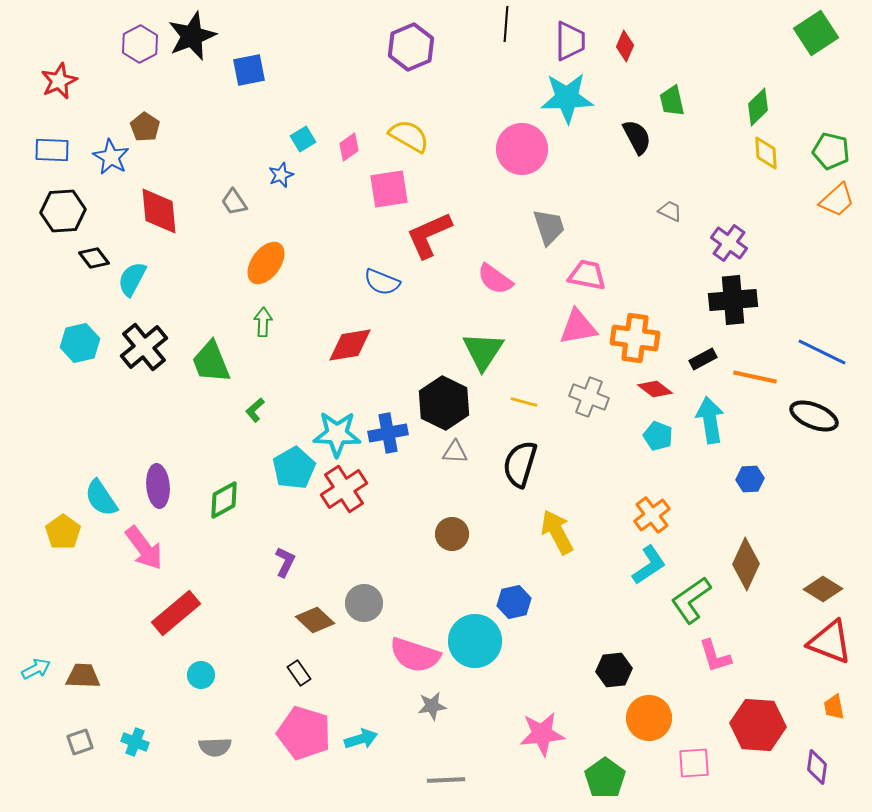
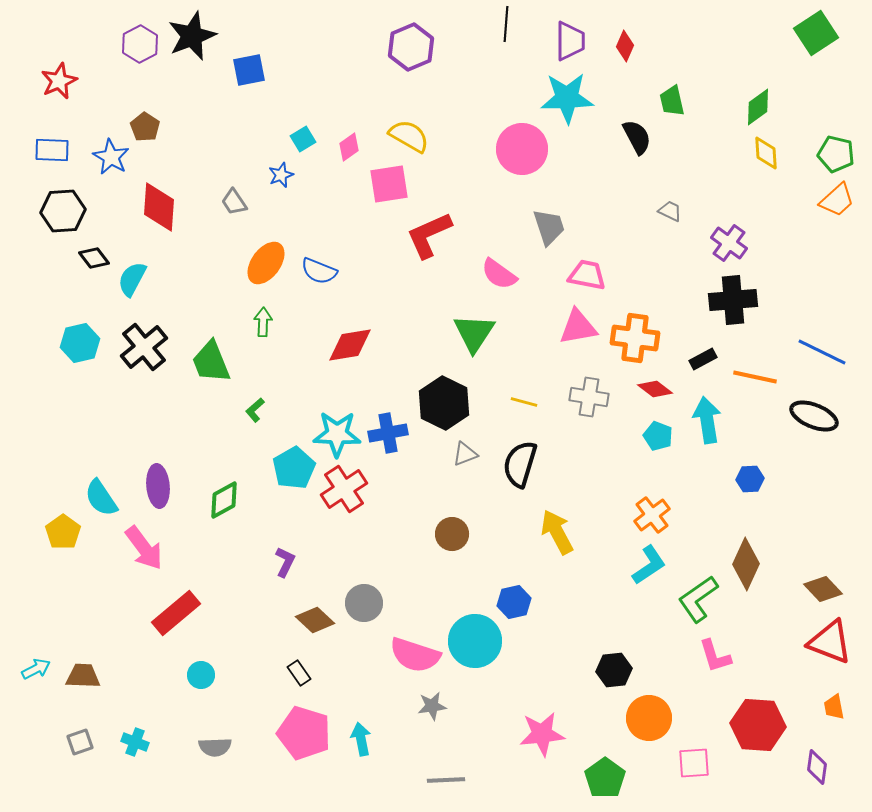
green diamond at (758, 107): rotated 9 degrees clockwise
green pentagon at (831, 151): moved 5 px right, 3 px down
pink square at (389, 189): moved 5 px up
red diamond at (159, 211): moved 4 px up; rotated 9 degrees clockwise
pink semicircle at (495, 279): moved 4 px right, 5 px up
blue semicircle at (382, 282): moved 63 px left, 11 px up
green triangle at (483, 351): moved 9 px left, 18 px up
gray cross at (589, 397): rotated 12 degrees counterclockwise
cyan arrow at (710, 420): moved 3 px left
gray triangle at (455, 452): moved 10 px right, 2 px down; rotated 24 degrees counterclockwise
brown diamond at (823, 589): rotated 15 degrees clockwise
green L-shape at (691, 600): moved 7 px right, 1 px up
cyan arrow at (361, 739): rotated 84 degrees counterclockwise
